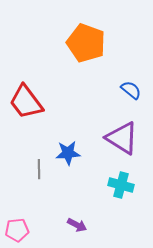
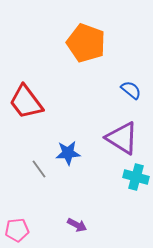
gray line: rotated 36 degrees counterclockwise
cyan cross: moved 15 px right, 8 px up
